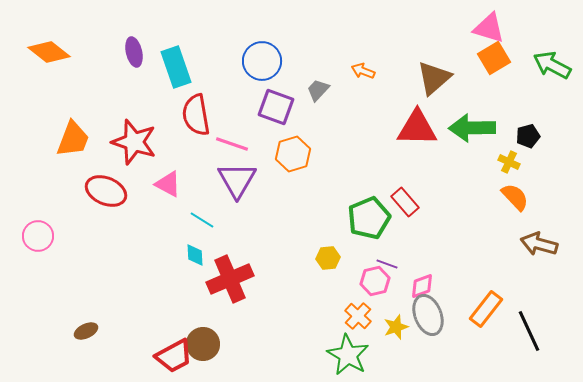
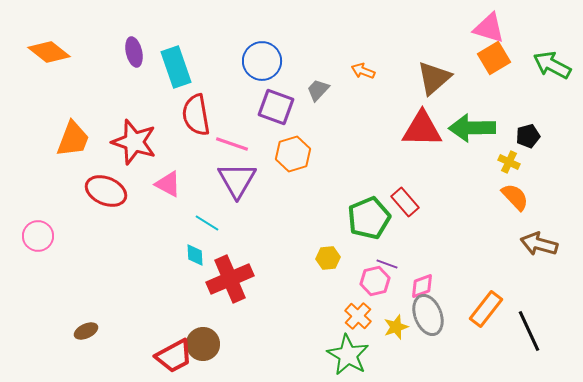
red triangle at (417, 128): moved 5 px right, 1 px down
cyan line at (202, 220): moved 5 px right, 3 px down
